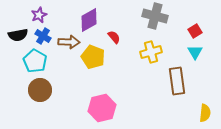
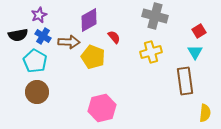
red square: moved 4 px right
brown rectangle: moved 8 px right
brown circle: moved 3 px left, 2 px down
